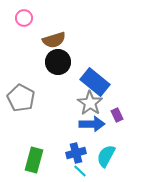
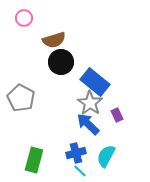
black circle: moved 3 px right
blue arrow: moved 4 px left; rotated 135 degrees counterclockwise
